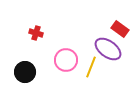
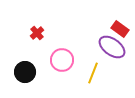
red cross: moved 1 px right; rotated 32 degrees clockwise
purple ellipse: moved 4 px right, 2 px up
pink circle: moved 4 px left
yellow line: moved 2 px right, 6 px down
